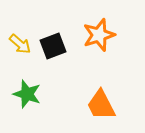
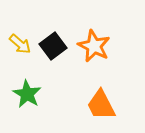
orange star: moved 5 px left, 11 px down; rotated 28 degrees counterclockwise
black square: rotated 16 degrees counterclockwise
green star: rotated 12 degrees clockwise
